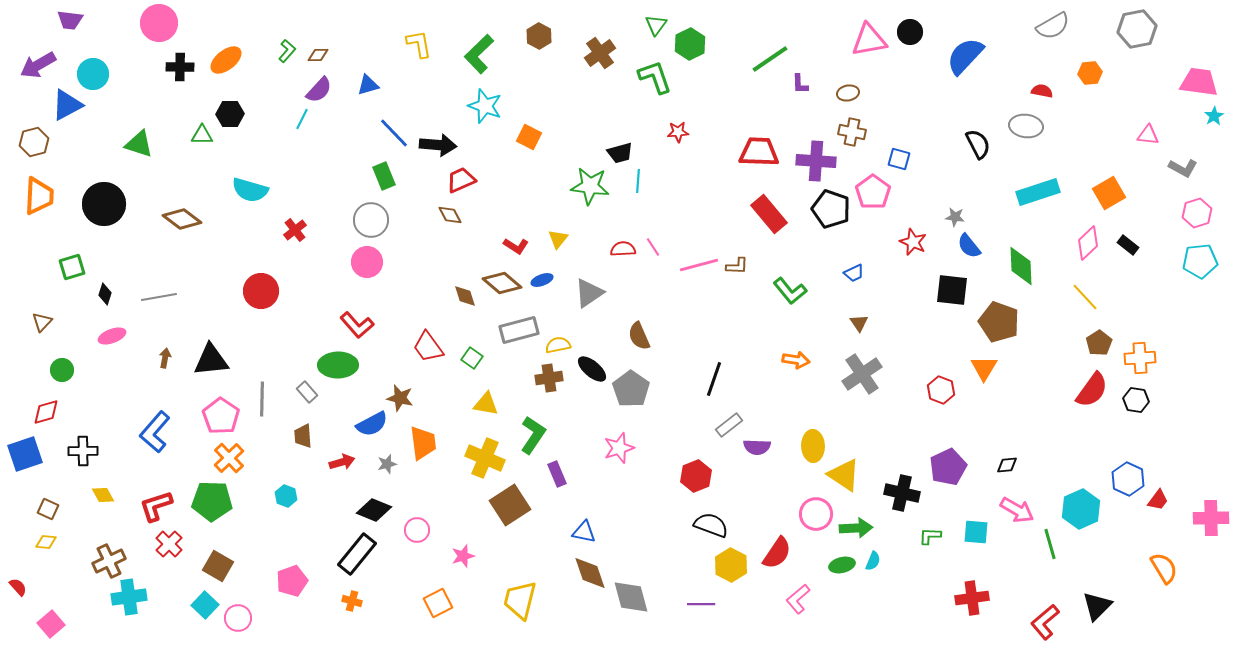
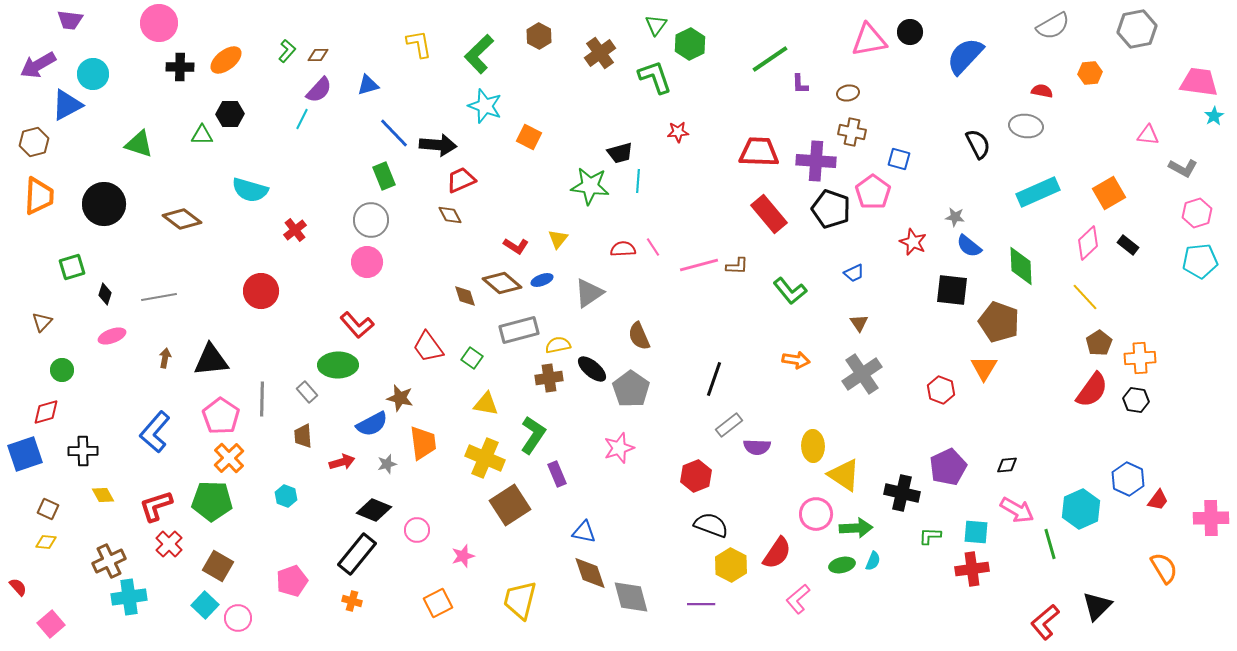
cyan rectangle at (1038, 192): rotated 6 degrees counterclockwise
blue semicircle at (969, 246): rotated 12 degrees counterclockwise
red cross at (972, 598): moved 29 px up
